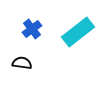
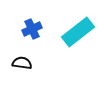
blue cross: rotated 12 degrees clockwise
